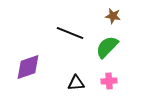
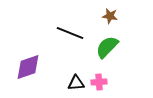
brown star: moved 3 px left
pink cross: moved 10 px left, 1 px down
